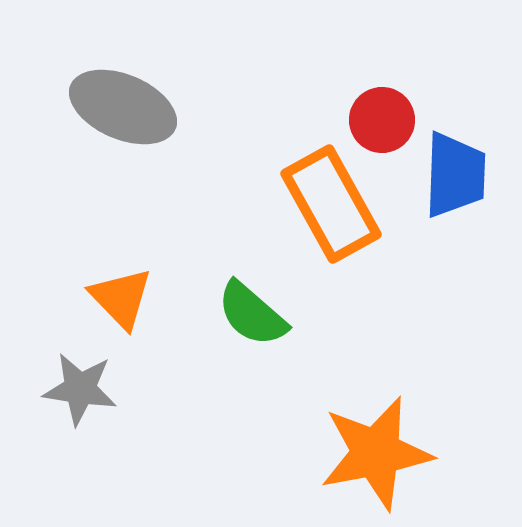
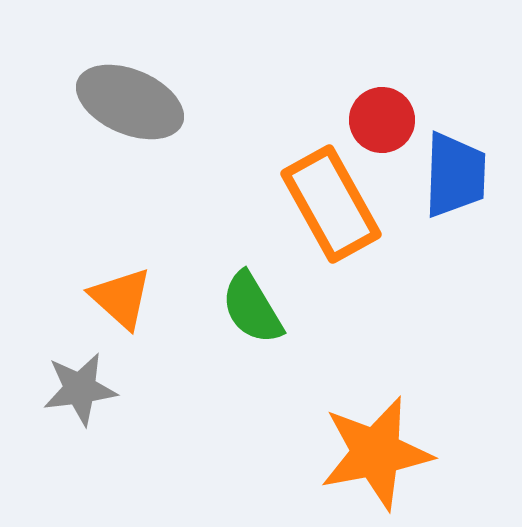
gray ellipse: moved 7 px right, 5 px up
orange triangle: rotated 4 degrees counterclockwise
green semicircle: moved 6 px up; rotated 18 degrees clockwise
gray star: rotated 16 degrees counterclockwise
